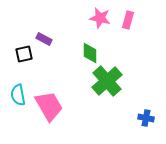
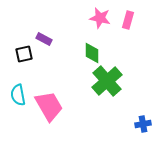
green diamond: moved 2 px right
blue cross: moved 3 px left, 6 px down; rotated 21 degrees counterclockwise
